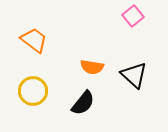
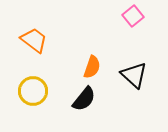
orange semicircle: rotated 80 degrees counterclockwise
black semicircle: moved 1 px right, 4 px up
